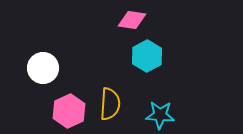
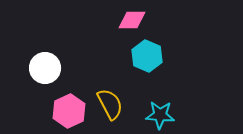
pink diamond: rotated 8 degrees counterclockwise
cyan hexagon: rotated 8 degrees counterclockwise
white circle: moved 2 px right
yellow semicircle: rotated 32 degrees counterclockwise
